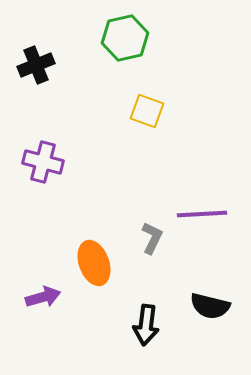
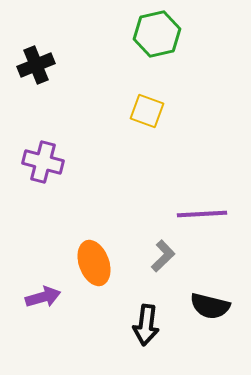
green hexagon: moved 32 px right, 4 px up
gray L-shape: moved 11 px right, 18 px down; rotated 20 degrees clockwise
